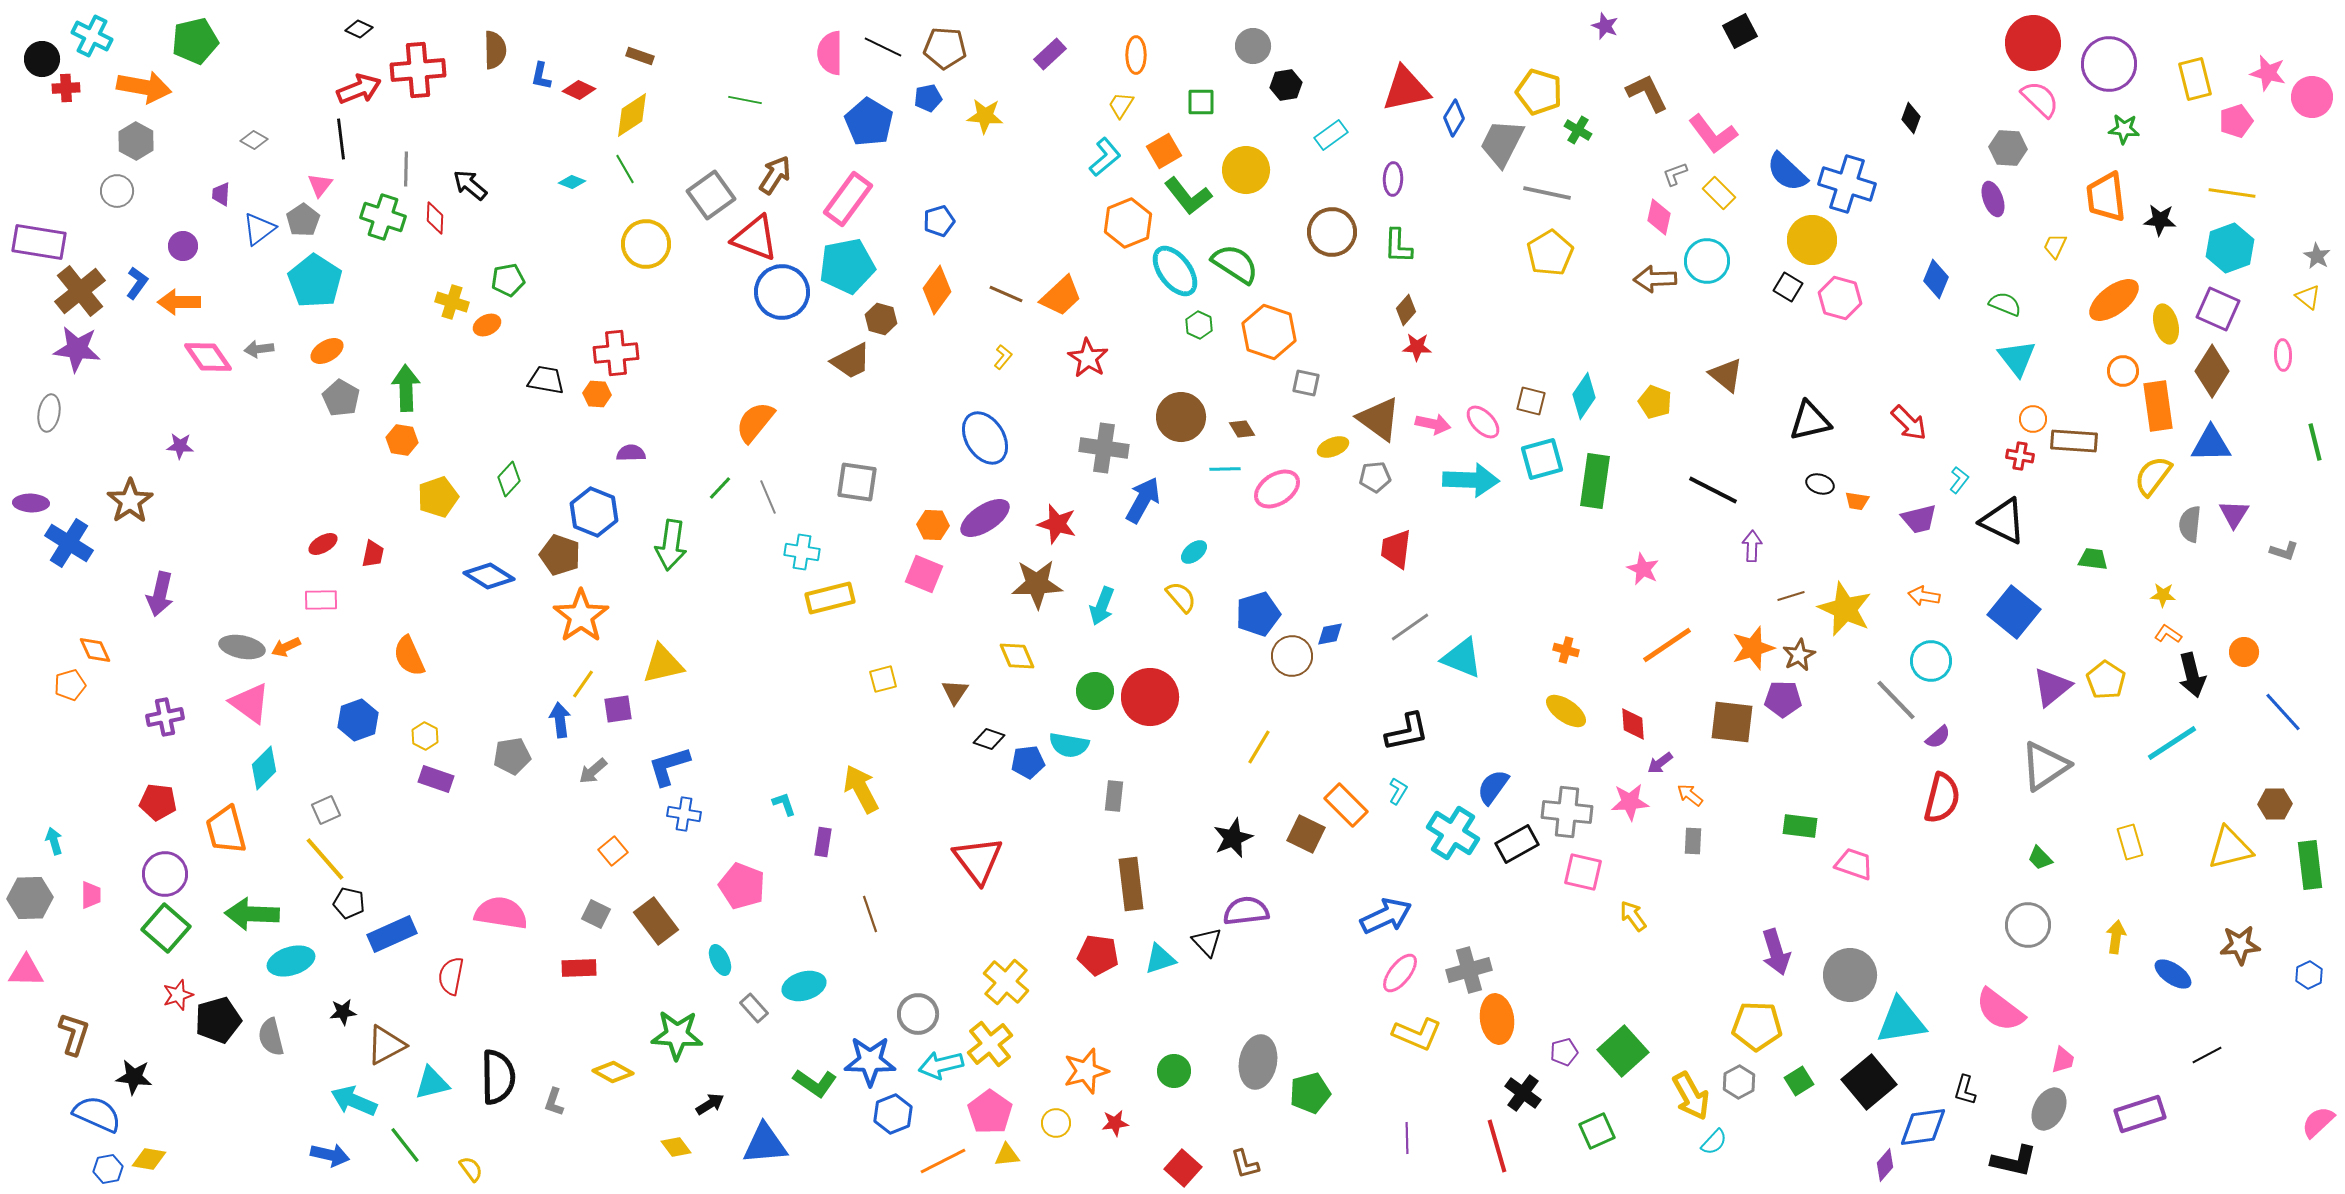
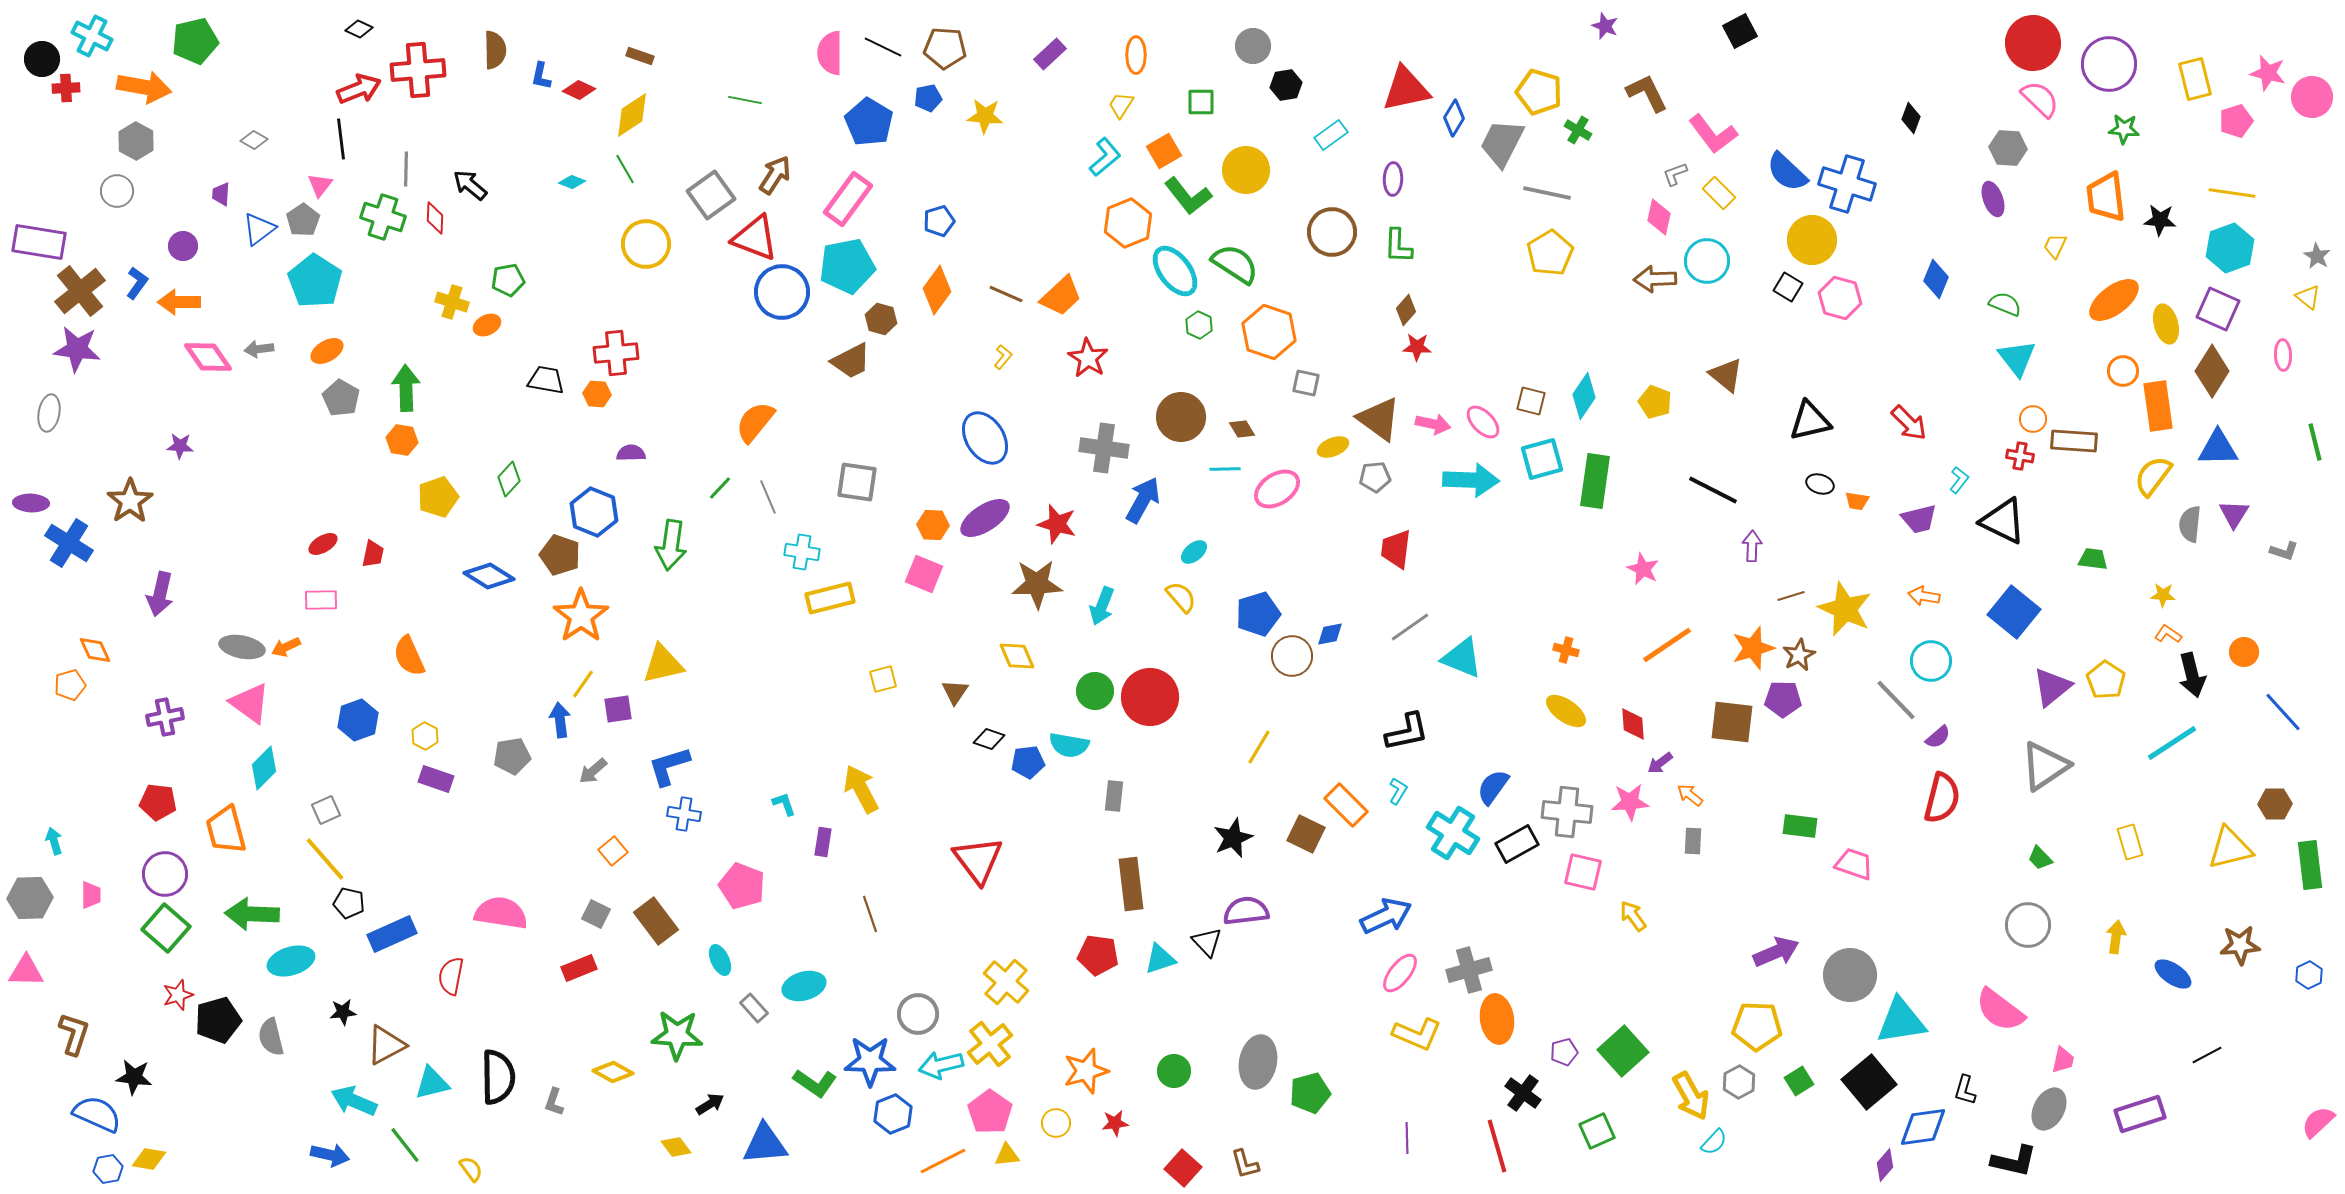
blue triangle at (2211, 444): moved 7 px right, 4 px down
purple arrow at (1776, 952): rotated 96 degrees counterclockwise
red rectangle at (579, 968): rotated 20 degrees counterclockwise
